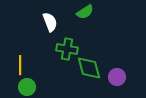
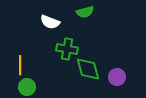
green semicircle: rotated 18 degrees clockwise
white semicircle: rotated 132 degrees clockwise
green diamond: moved 1 px left, 1 px down
